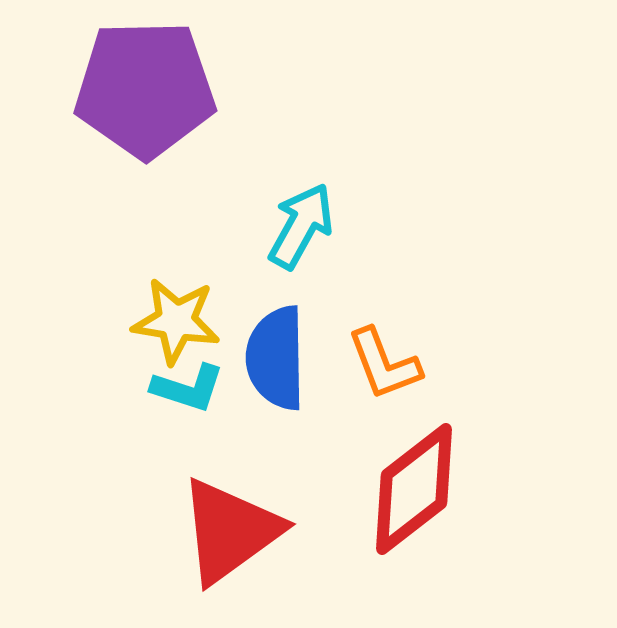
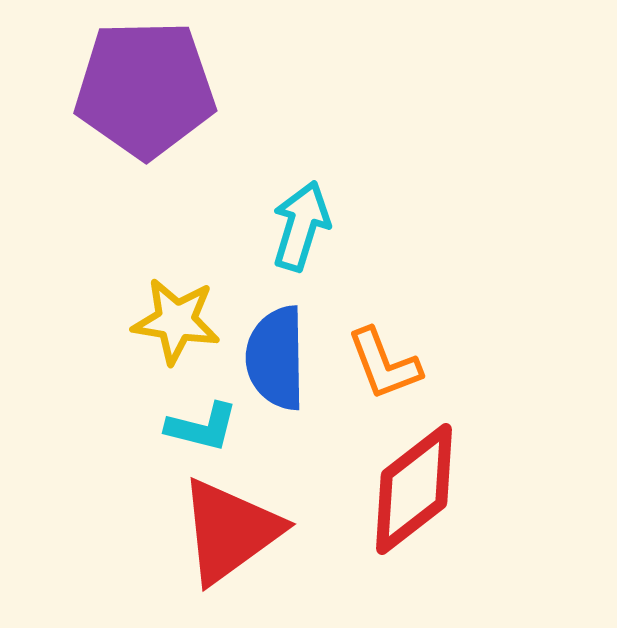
cyan arrow: rotated 12 degrees counterclockwise
cyan L-shape: moved 14 px right, 39 px down; rotated 4 degrees counterclockwise
